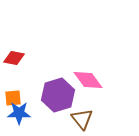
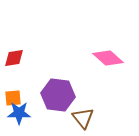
red diamond: rotated 20 degrees counterclockwise
pink diamond: moved 20 px right, 22 px up; rotated 12 degrees counterclockwise
purple hexagon: rotated 24 degrees clockwise
brown triangle: moved 1 px right, 1 px up
